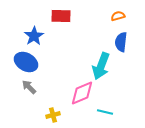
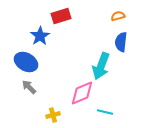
red rectangle: rotated 18 degrees counterclockwise
blue star: moved 6 px right
